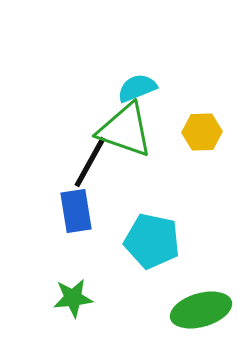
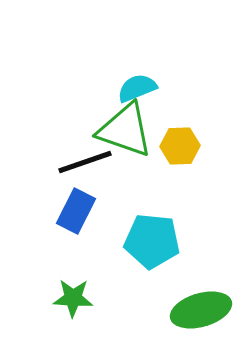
yellow hexagon: moved 22 px left, 14 px down
black line: moved 5 px left; rotated 42 degrees clockwise
blue rectangle: rotated 36 degrees clockwise
cyan pentagon: rotated 6 degrees counterclockwise
green star: rotated 9 degrees clockwise
